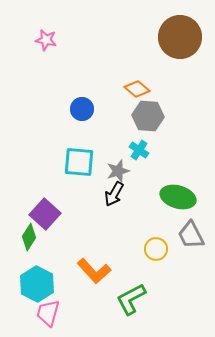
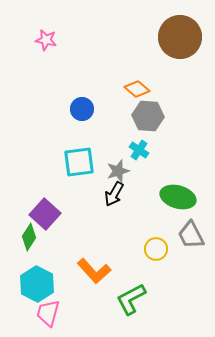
cyan square: rotated 12 degrees counterclockwise
